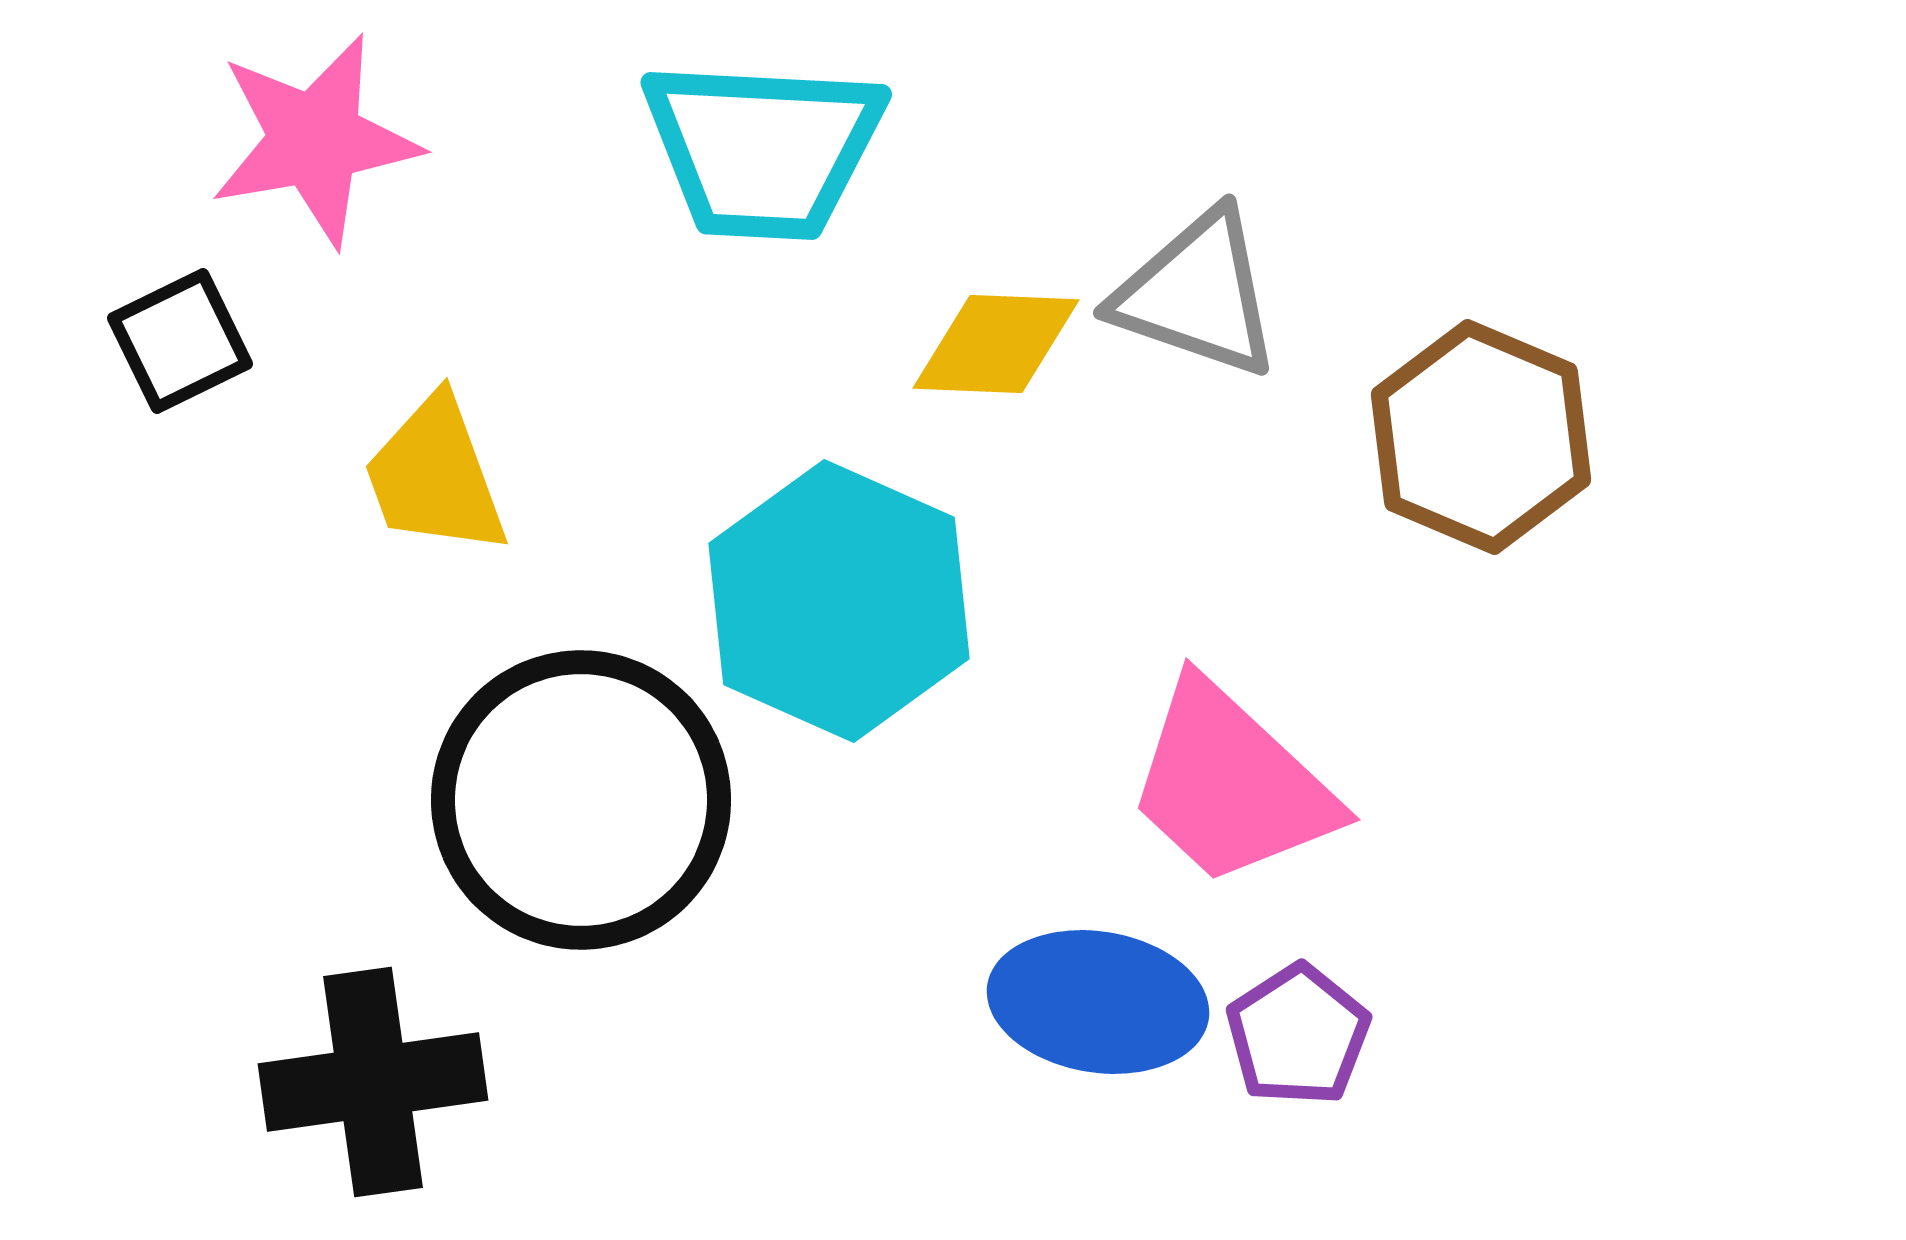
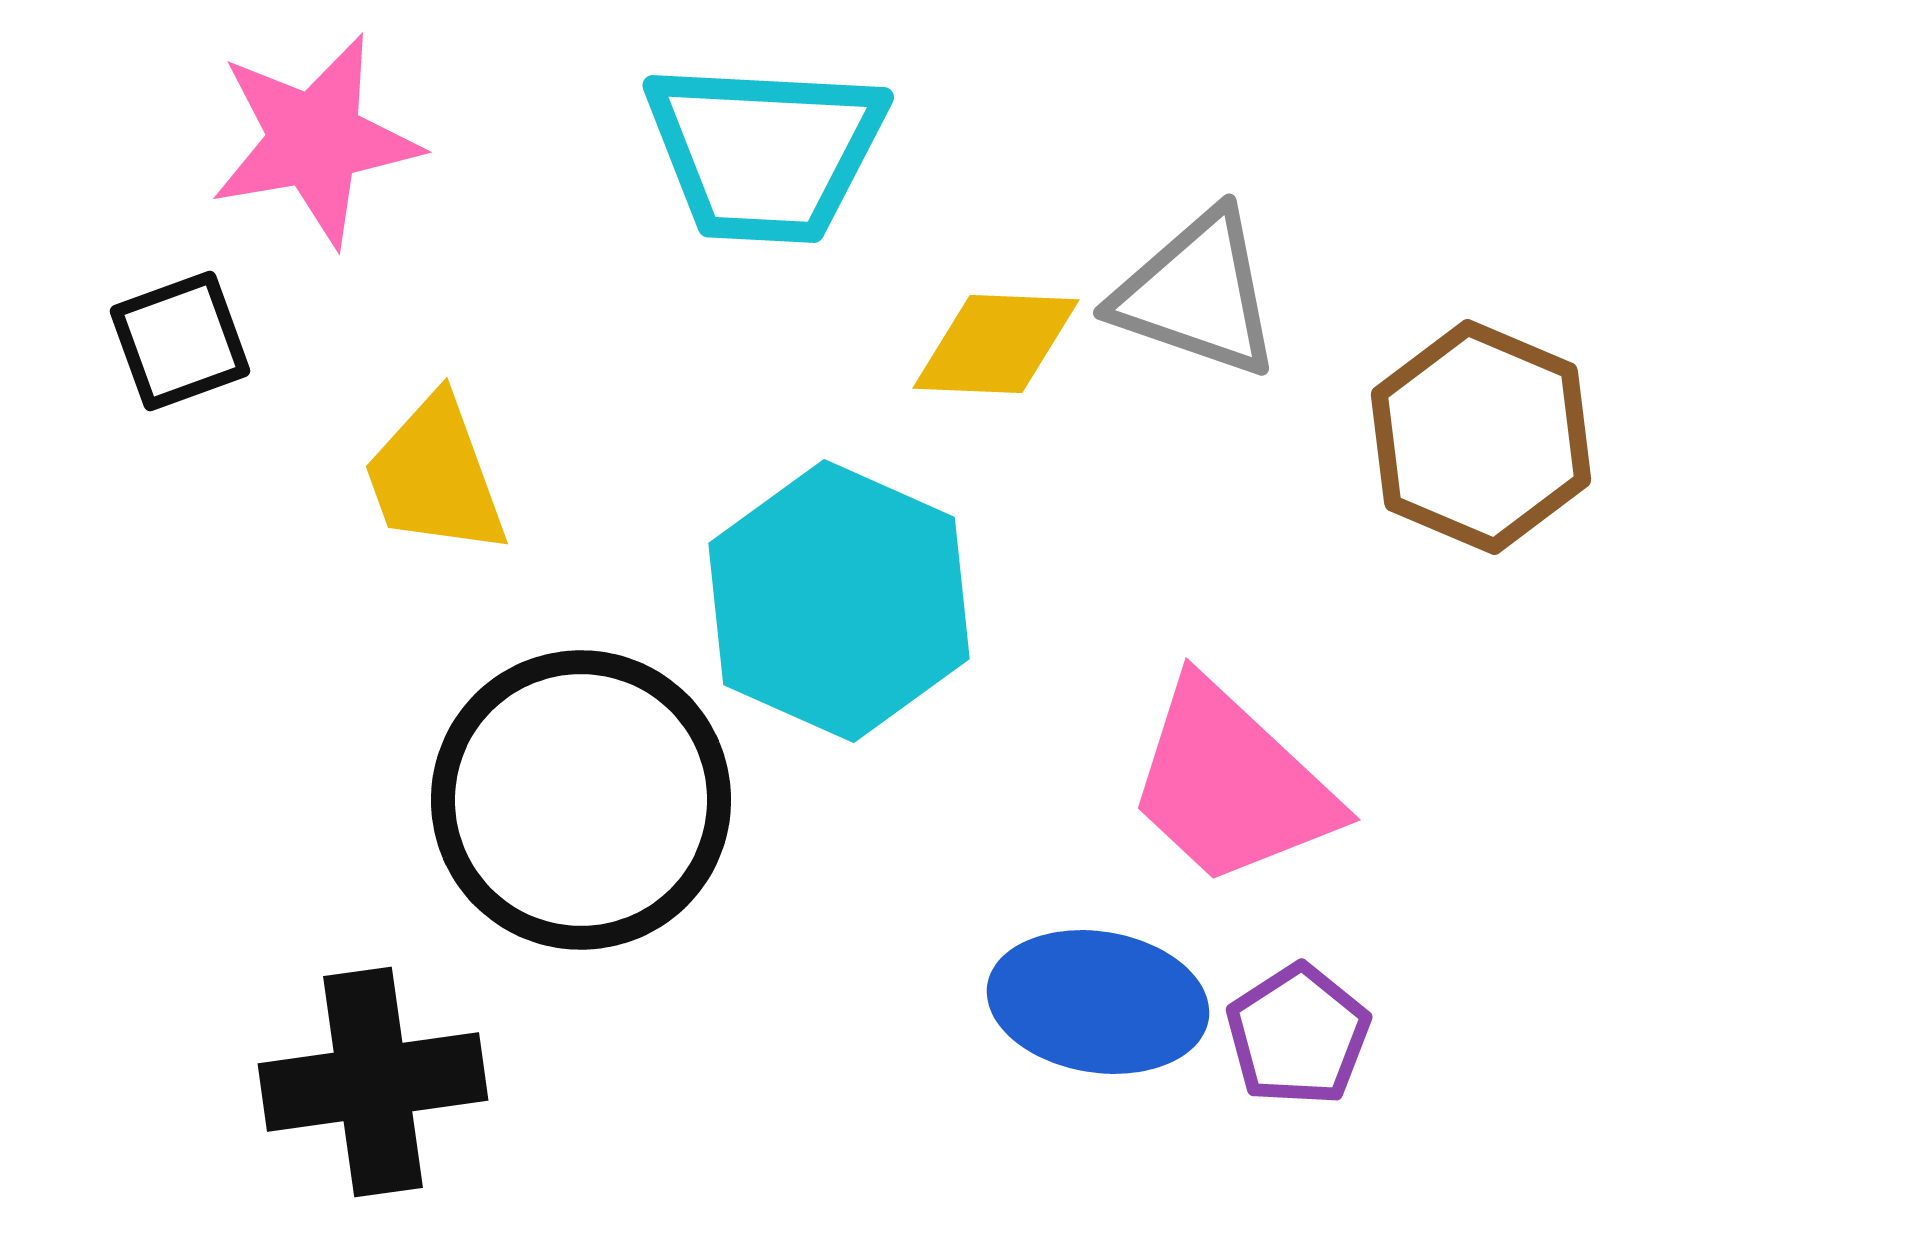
cyan trapezoid: moved 2 px right, 3 px down
black square: rotated 6 degrees clockwise
